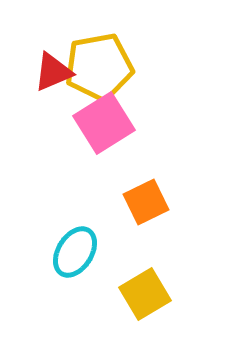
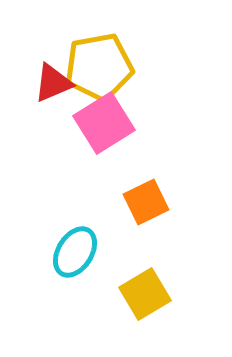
red triangle: moved 11 px down
